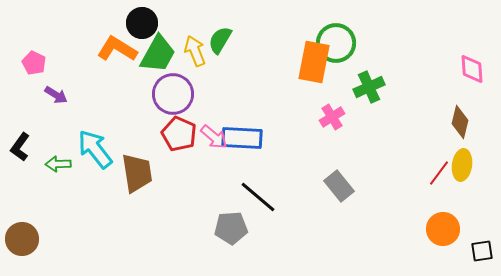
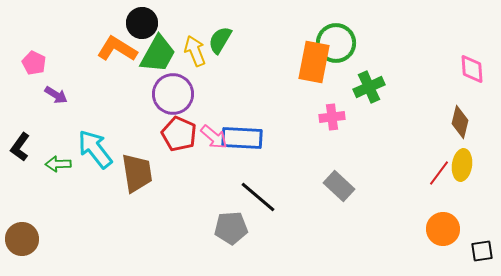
pink cross: rotated 25 degrees clockwise
gray rectangle: rotated 8 degrees counterclockwise
